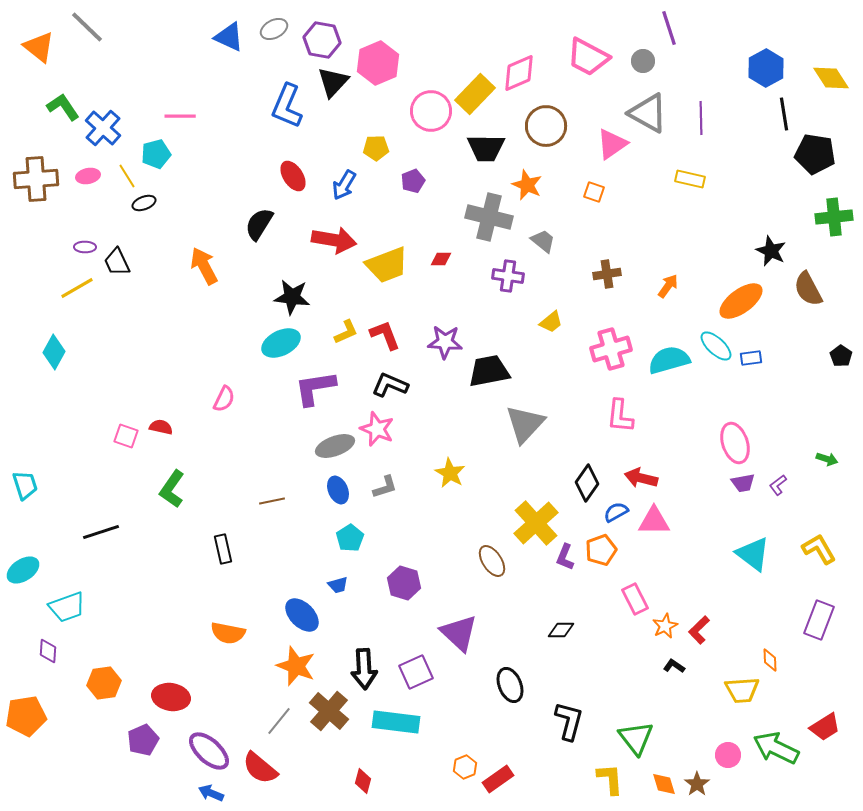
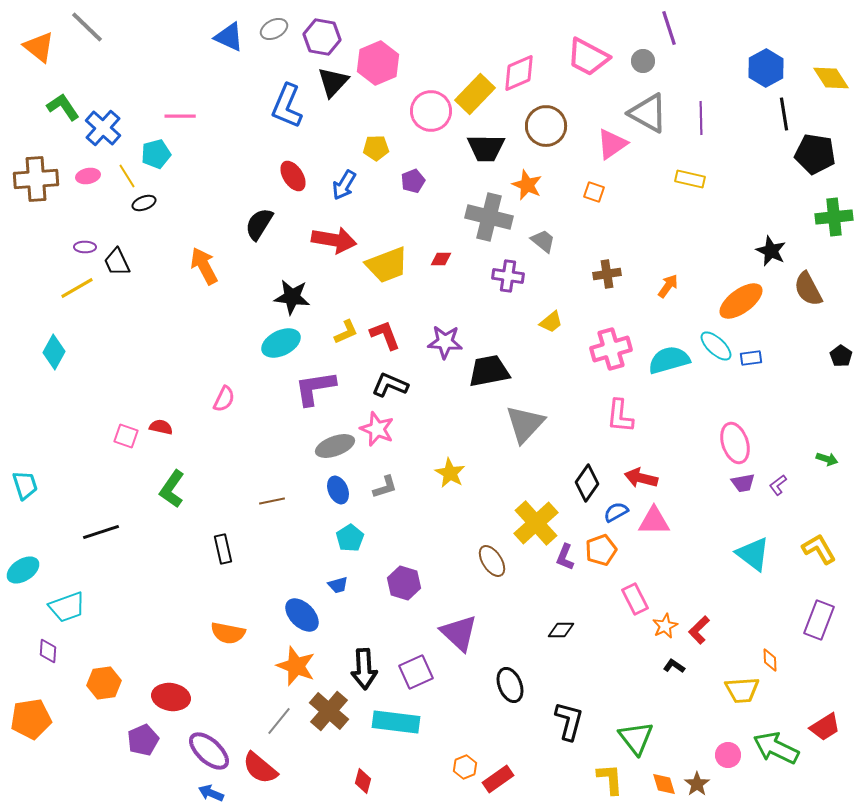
purple hexagon at (322, 40): moved 3 px up
orange pentagon at (26, 716): moved 5 px right, 3 px down
